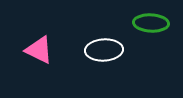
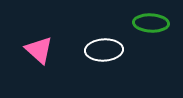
pink triangle: rotated 16 degrees clockwise
